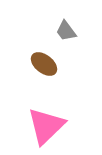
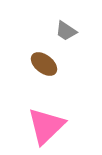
gray trapezoid: rotated 20 degrees counterclockwise
